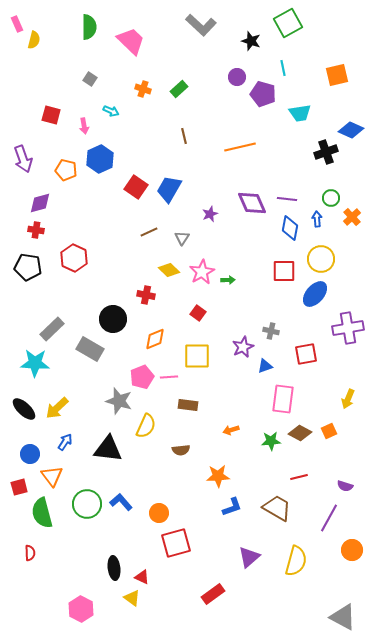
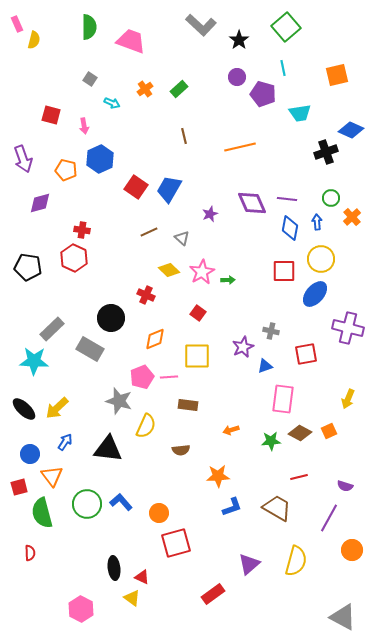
green square at (288, 23): moved 2 px left, 4 px down; rotated 12 degrees counterclockwise
pink trapezoid at (131, 41): rotated 24 degrees counterclockwise
black star at (251, 41): moved 12 px left, 1 px up; rotated 18 degrees clockwise
orange cross at (143, 89): moved 2 px right; rotated 35 degrees clockwise
cyan arrow at (111, 111): moved 1 px right, 8 px up
blue arrow at (317, 219): moved 3 px down
red cross at (36, 230): moved 46 px right
gray triangle at (182, 238): rotated 21 degrees counterclockwise
red cross at (146, 295): rotated 12 degrees clockwise
black circle at (113, 319): moved 2 px left, 1 px up
purple cross at (348, 328): rotated 24 degrees clockwise
cyan star at (35, 363): moved 1 px left, 2 px up
purple triangle at (249, 557): moved 7 px down
